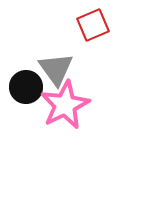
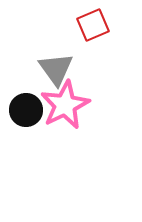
black circle: moved 23 px down
